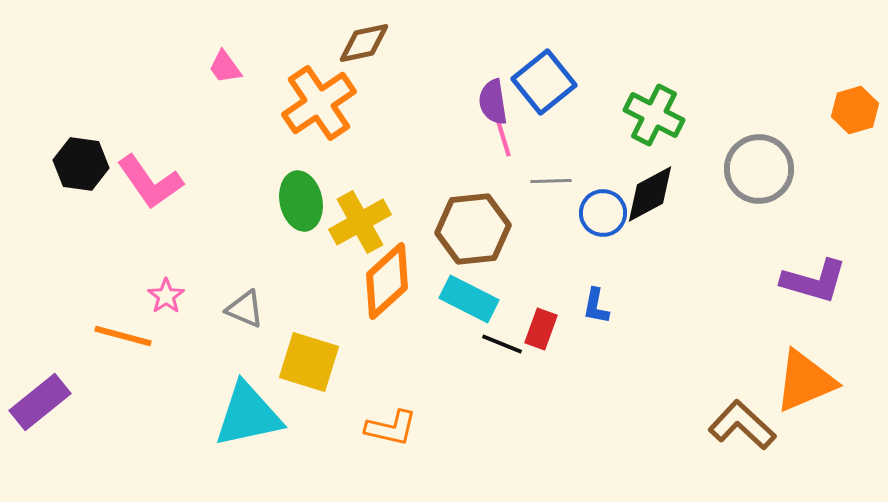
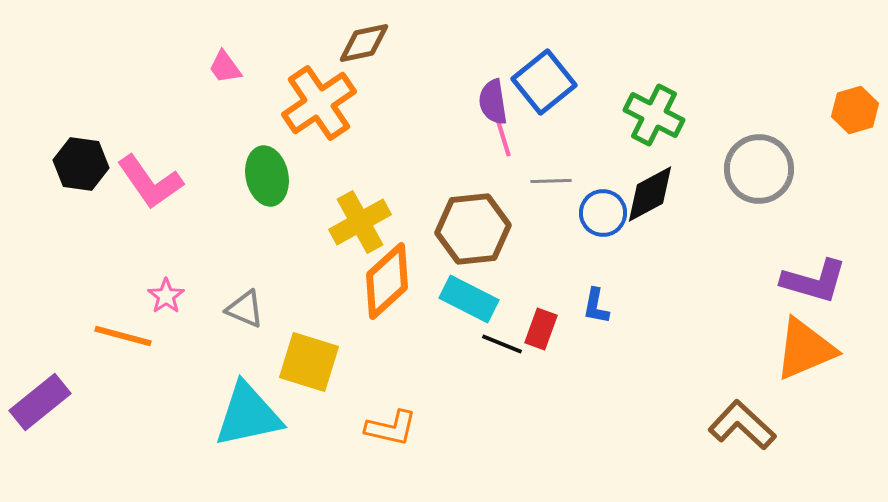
green ellipse: moved 34 px left, 25 px up
orange triangle: moved 32 px up
